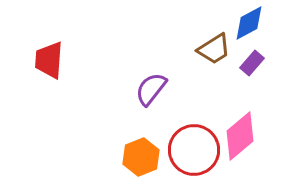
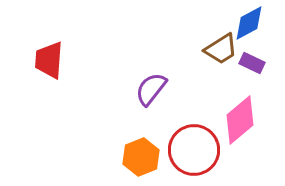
brown trapezoid: moved 7 px right
purple rectangle: rotated 75 degrees clockwise
pink diamond: moved 16 px up
